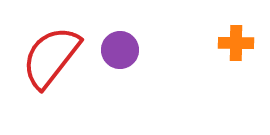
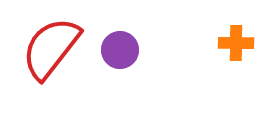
red semicircle: moved 9 px up
